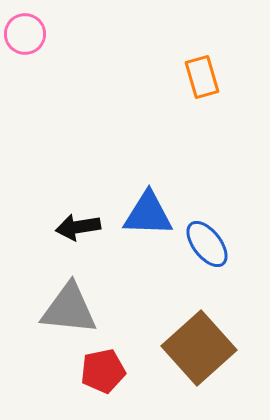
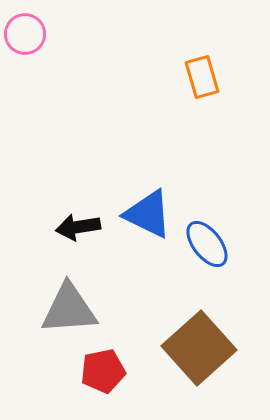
blue triangle: rotated 24 degrees clockwise
gray triangle: rotated 10 degrees counterclockwise
